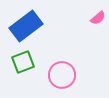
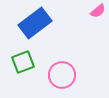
pink semicircle: moved 7 px up
blue rectangle: moved 9 px right, 3 px up
